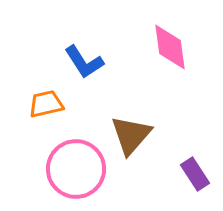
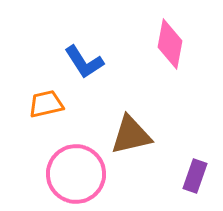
pink diamond: moved 3 px up; rotated 18 degrees clockwise
brown triangle: rotated 36 degrees clockwise
pink circle: moved 5 px down
purple rectangle: moved 2 px down; rotated 52 degrees clockwise
